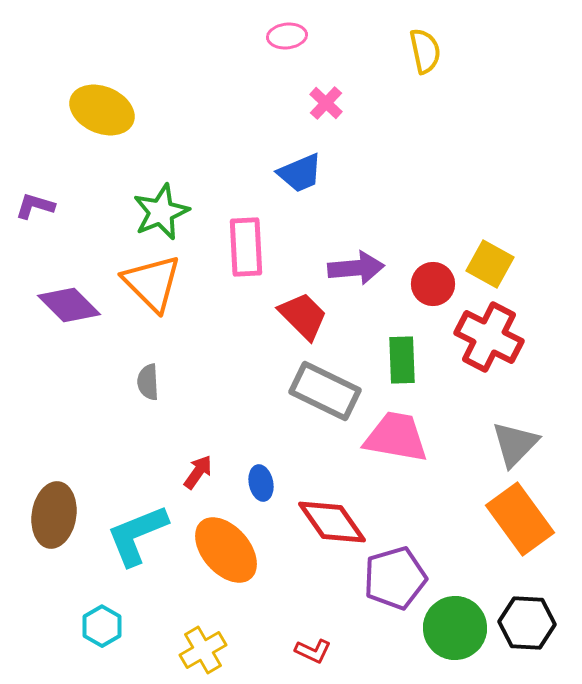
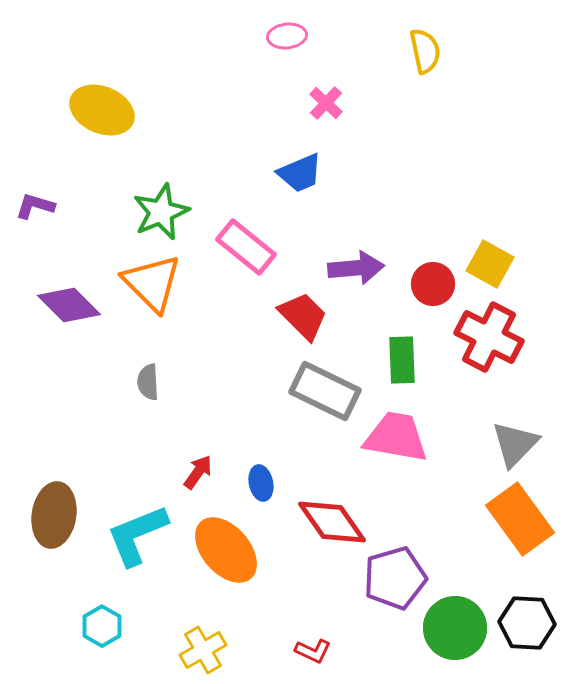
pink rectangle: rotated 48 degrees counterclockwise
